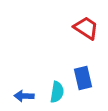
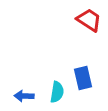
red trapezoid: moved 3 px right, 8 px up
